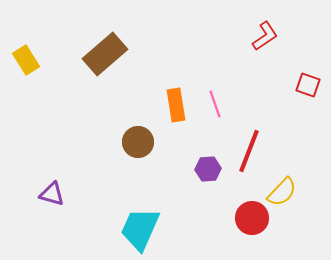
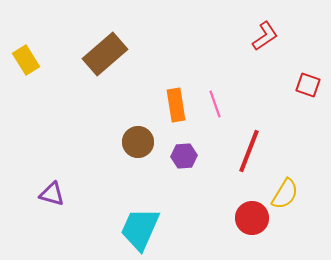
purple hexagon: moved 24 px left, 13 px up
yellow semicircle: moved 3 px right, 2 px down; rotated 12 degrees counterclockwise
